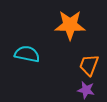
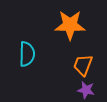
cyan semicircle: rotated 80 degrees clockwise
orange trapezoid: moved 6 px left
